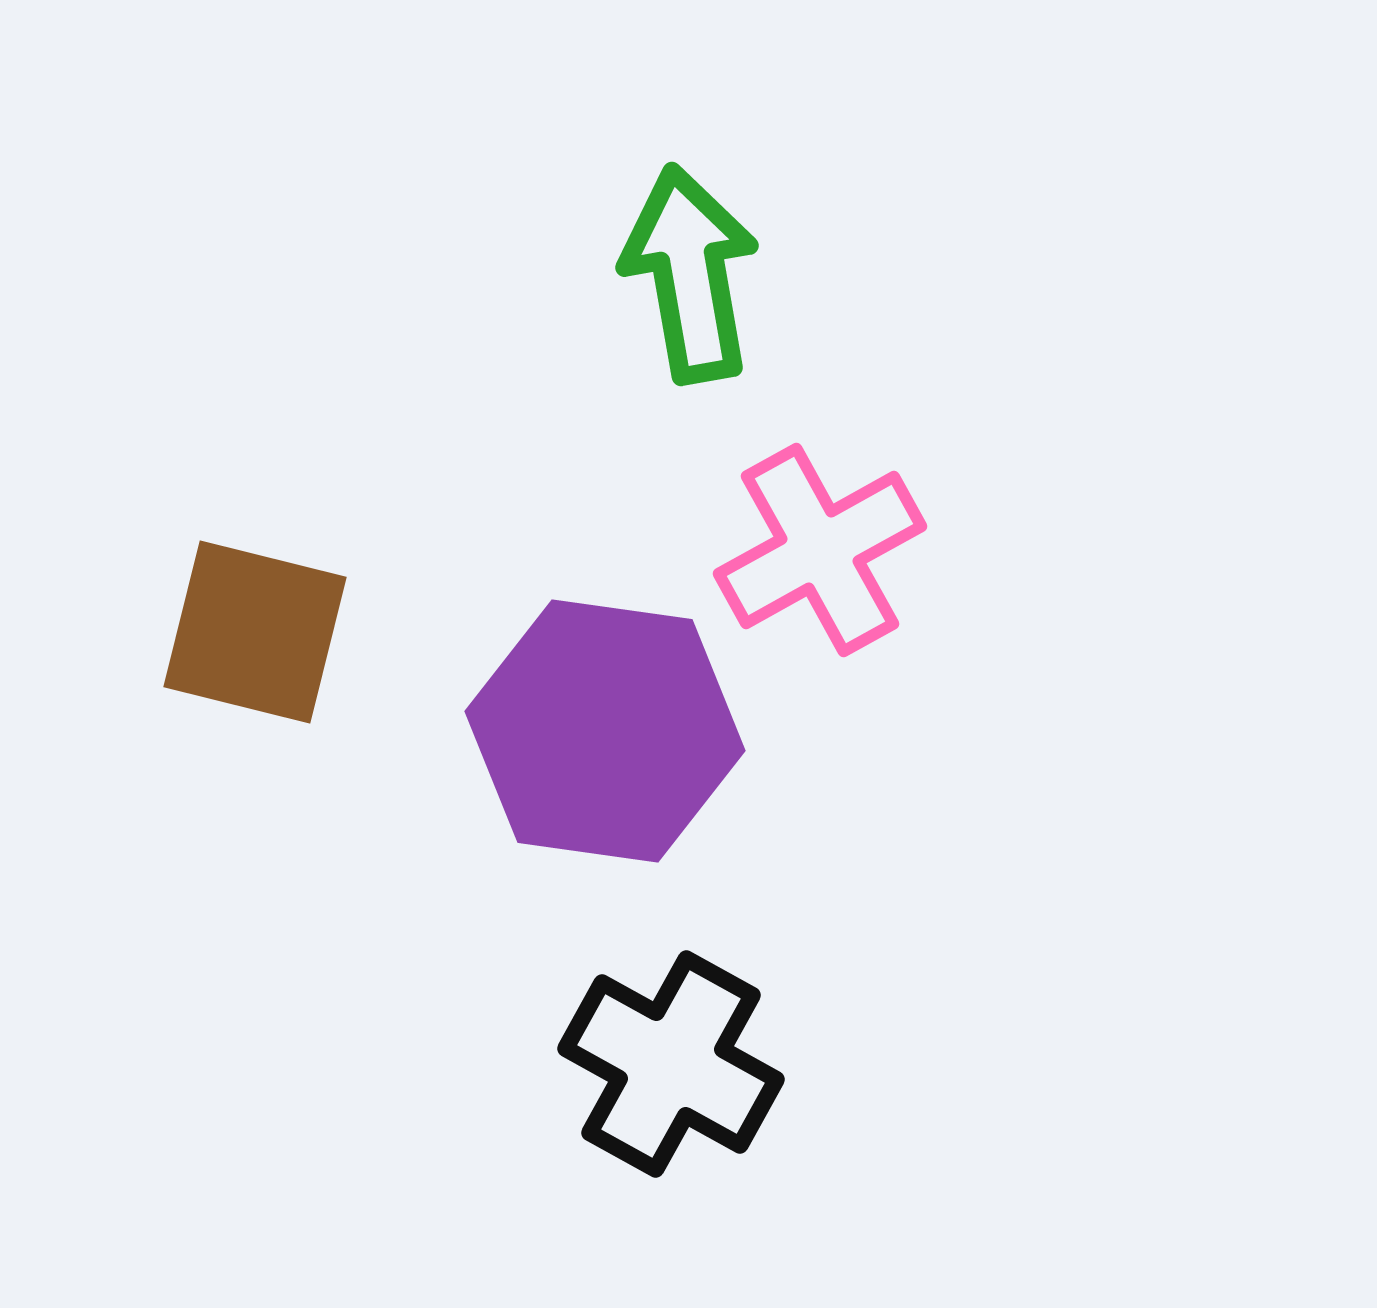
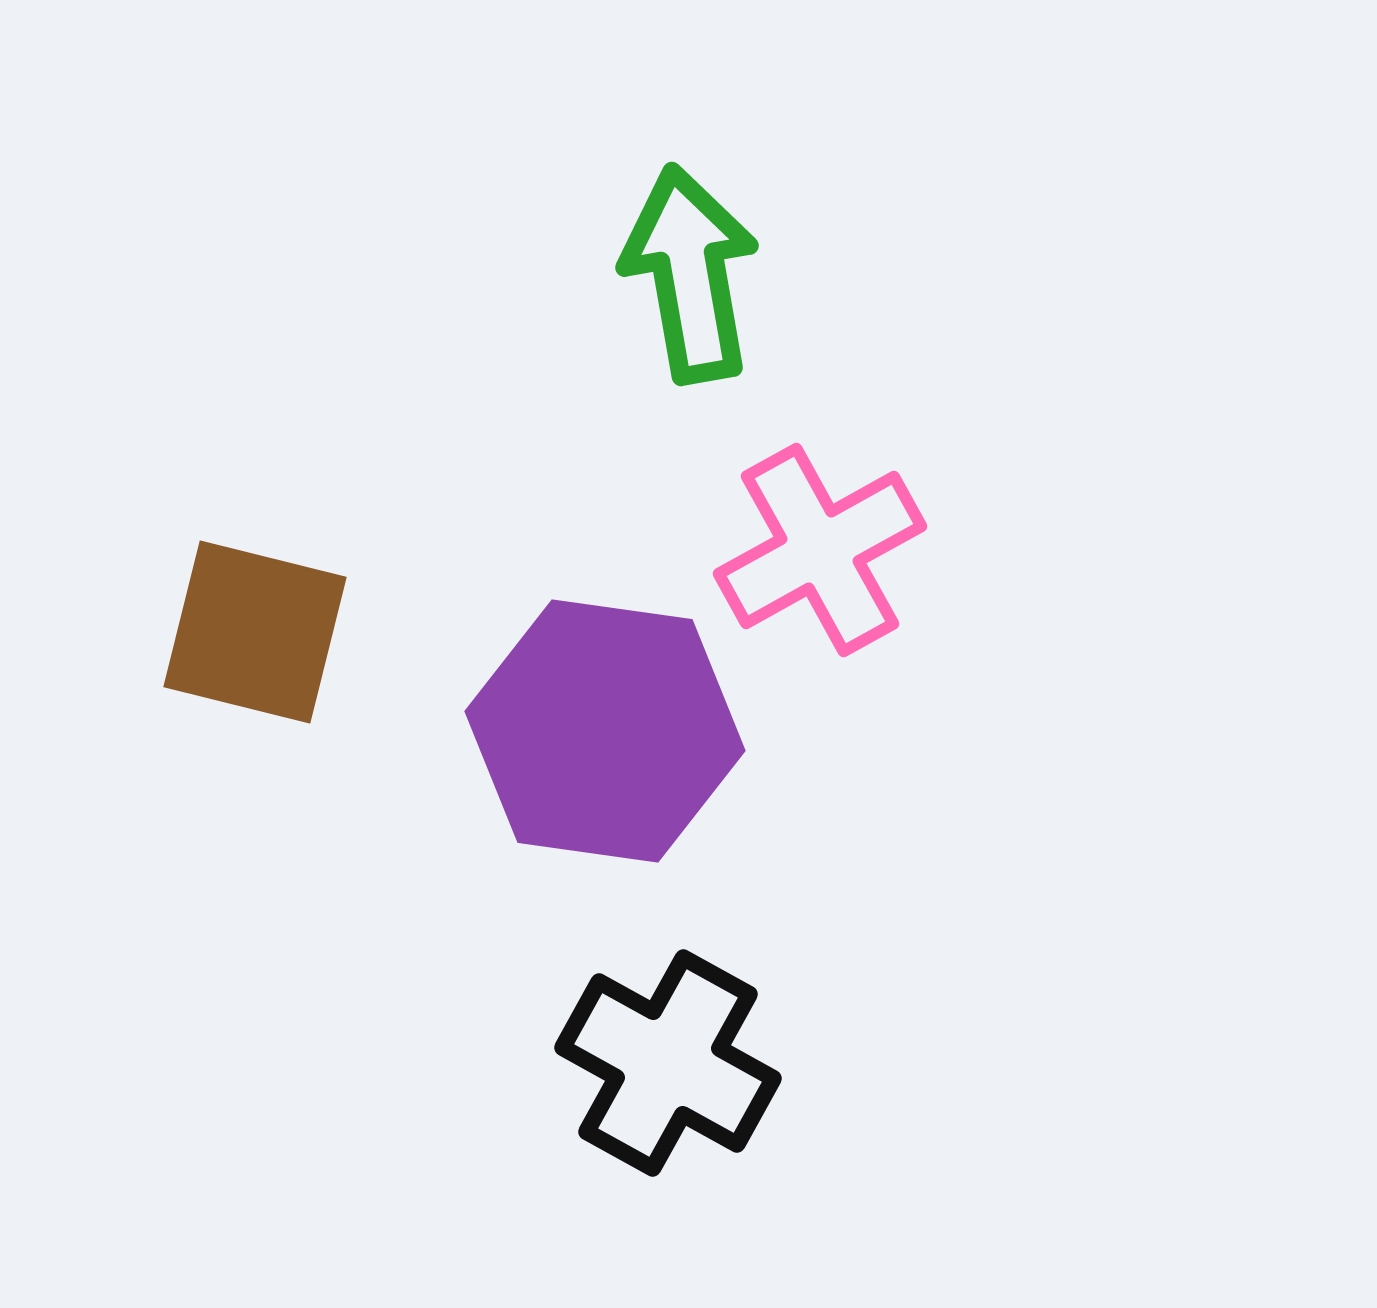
black cross: moved 3 px left, 1 px up
